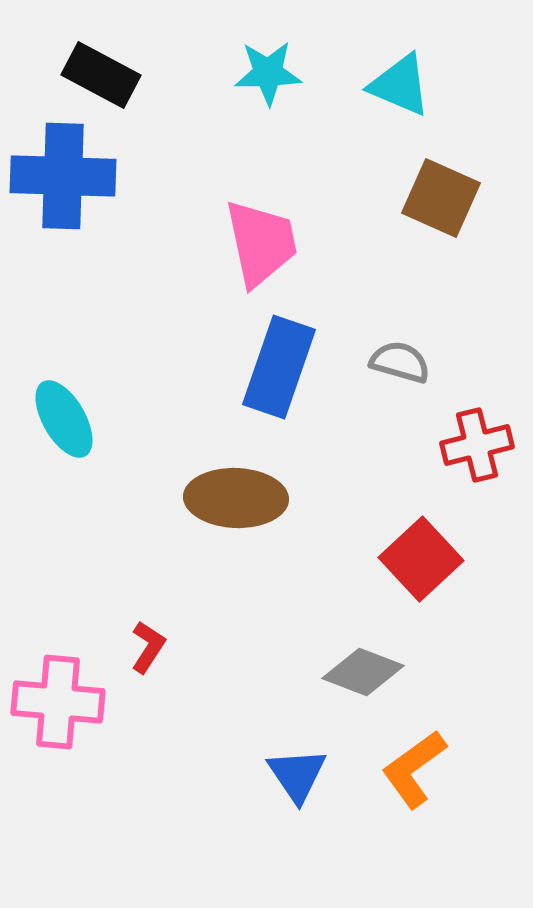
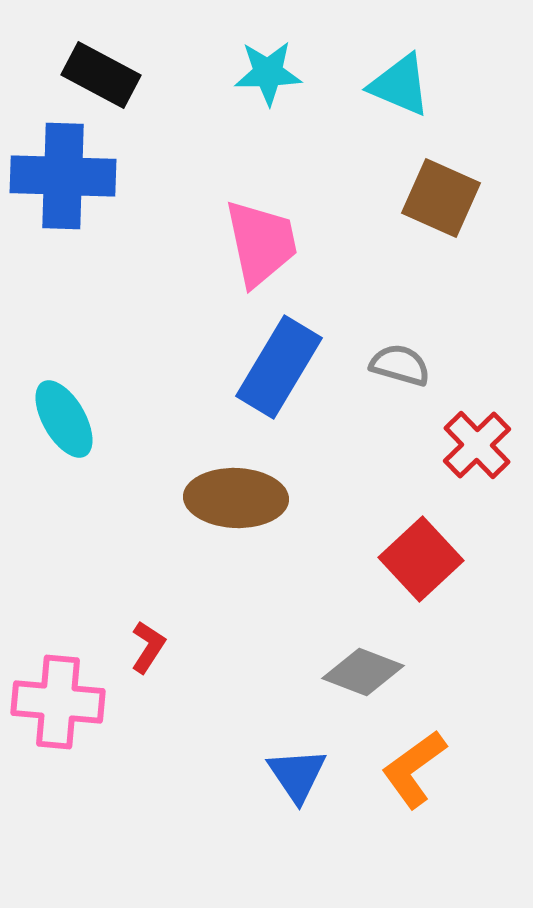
gray semicircle: moved 3 px down
blue rectangle: rotated 12 degrees clockwise
red cross: rotated 30 degrees counterclockwise
